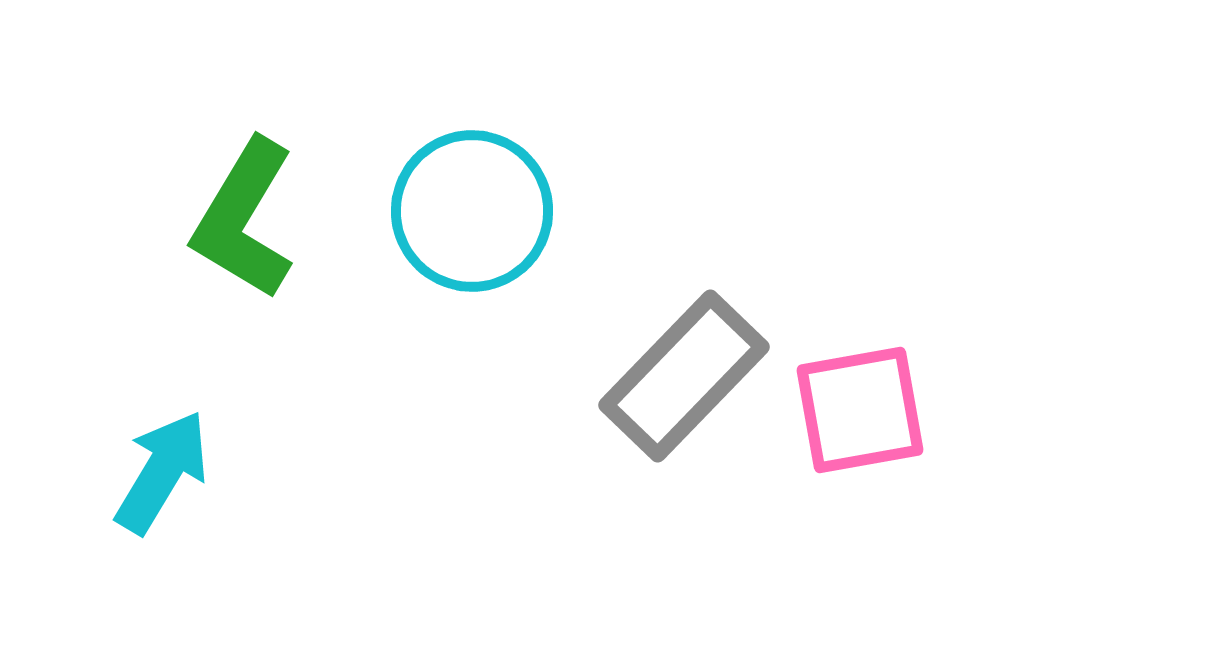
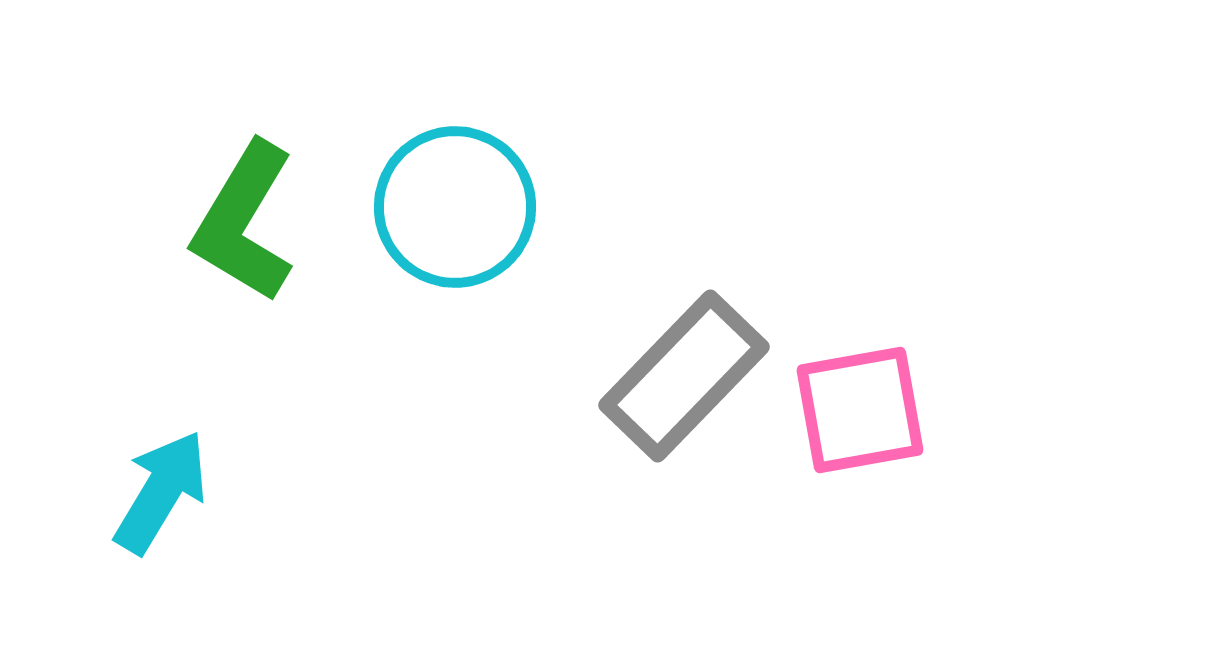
cyan circle: moved 17 px left, 4 px up
green L-shape: moved 3 px down
cyan arrow: moved 1 px left, 20 px down
